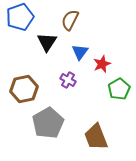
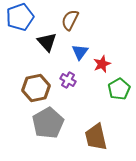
black triangle: rotated 15 degrees counterclockwise
brown hexagon: moved 12 px right, 1 px up
brown trapezoid: rotated 8 degrees clockwise
